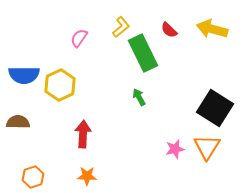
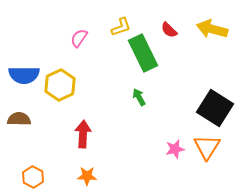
yellow L-shape: rotated 20 degrees clockwise
brown semicircle: moved 1 px right, 3 px up
orange hexagon: rotated 15 degrees counterclockwise
